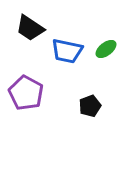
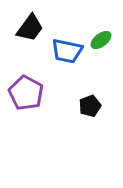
black trapezoid: rotated 88 degrees counterclockwise
green ellipse: moved 5 px left, 9 px up
